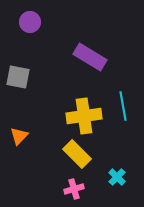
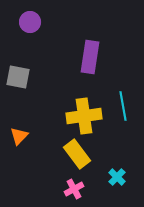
purple rectangle: rotated 68 degrees clockwise
yellow rectangle: rotated 8 degrees clockwise
pink cross: rotated 12 degrees counterclockwise
